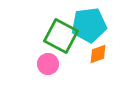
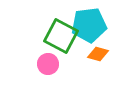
orange diamond: rotated 35 degrees clockwise
